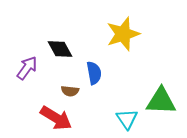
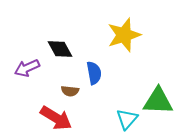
yellow star: moved 1 px right, 1 px down
purple arrow: rotated 150 degrees counterclockwise
green triangle: moved 3 px left
cyan triangle: rotated 15 degrees clockwise
